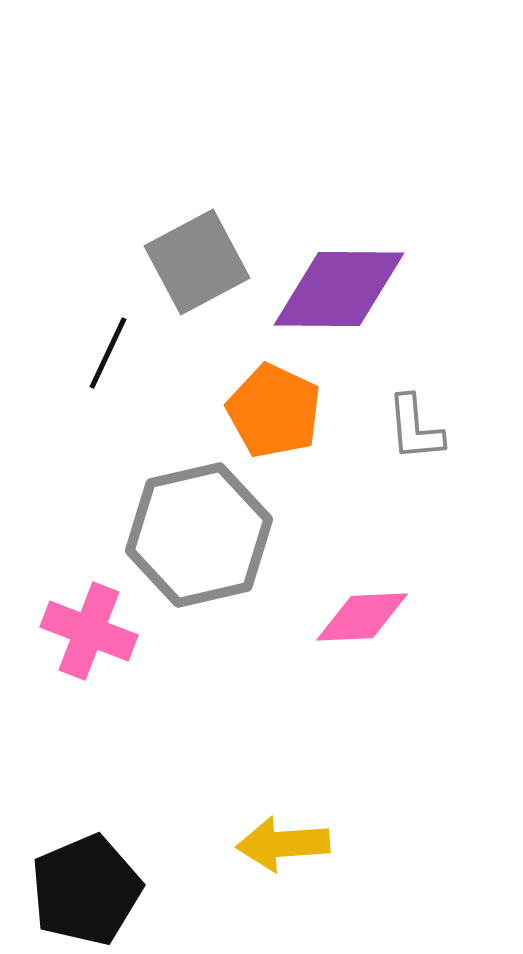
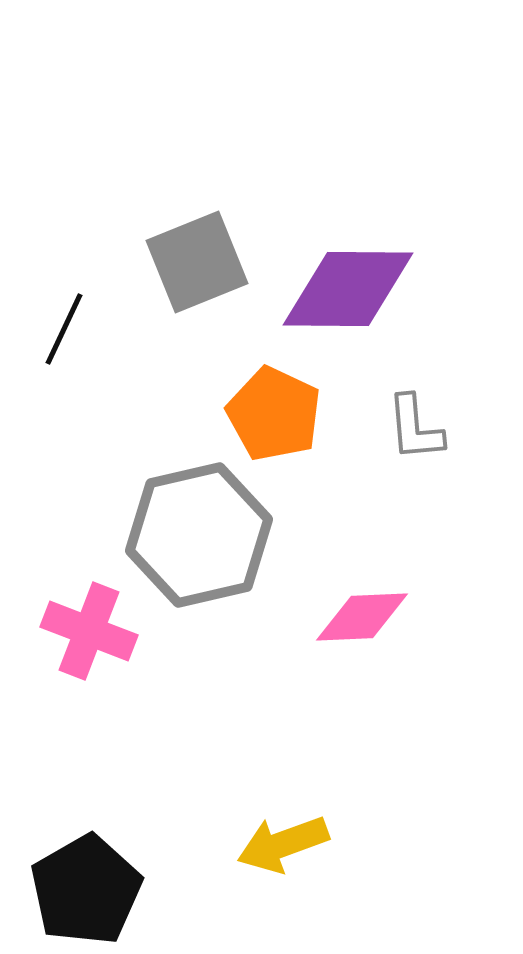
gray square: rotated 6 degrees clockwise
purple diamond: moved 9 px right
black line: moved 44 px left, 24 px up
orange pentagon: moved 3 px down
yellow arrow: rotated 16 degrees counterclockwise
black pentagon: rotated 7 degrees counterclockwise
